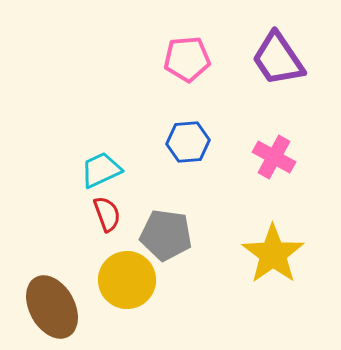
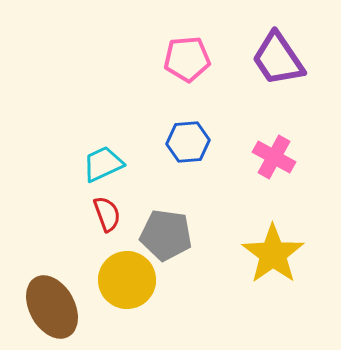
cyan trapezoid: moved 2 px right, 6 px up
